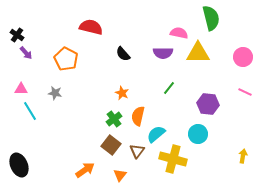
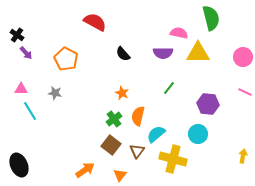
red semicircle: moved 4 px right, 5 px up; rotated 15 degrees clockwise
